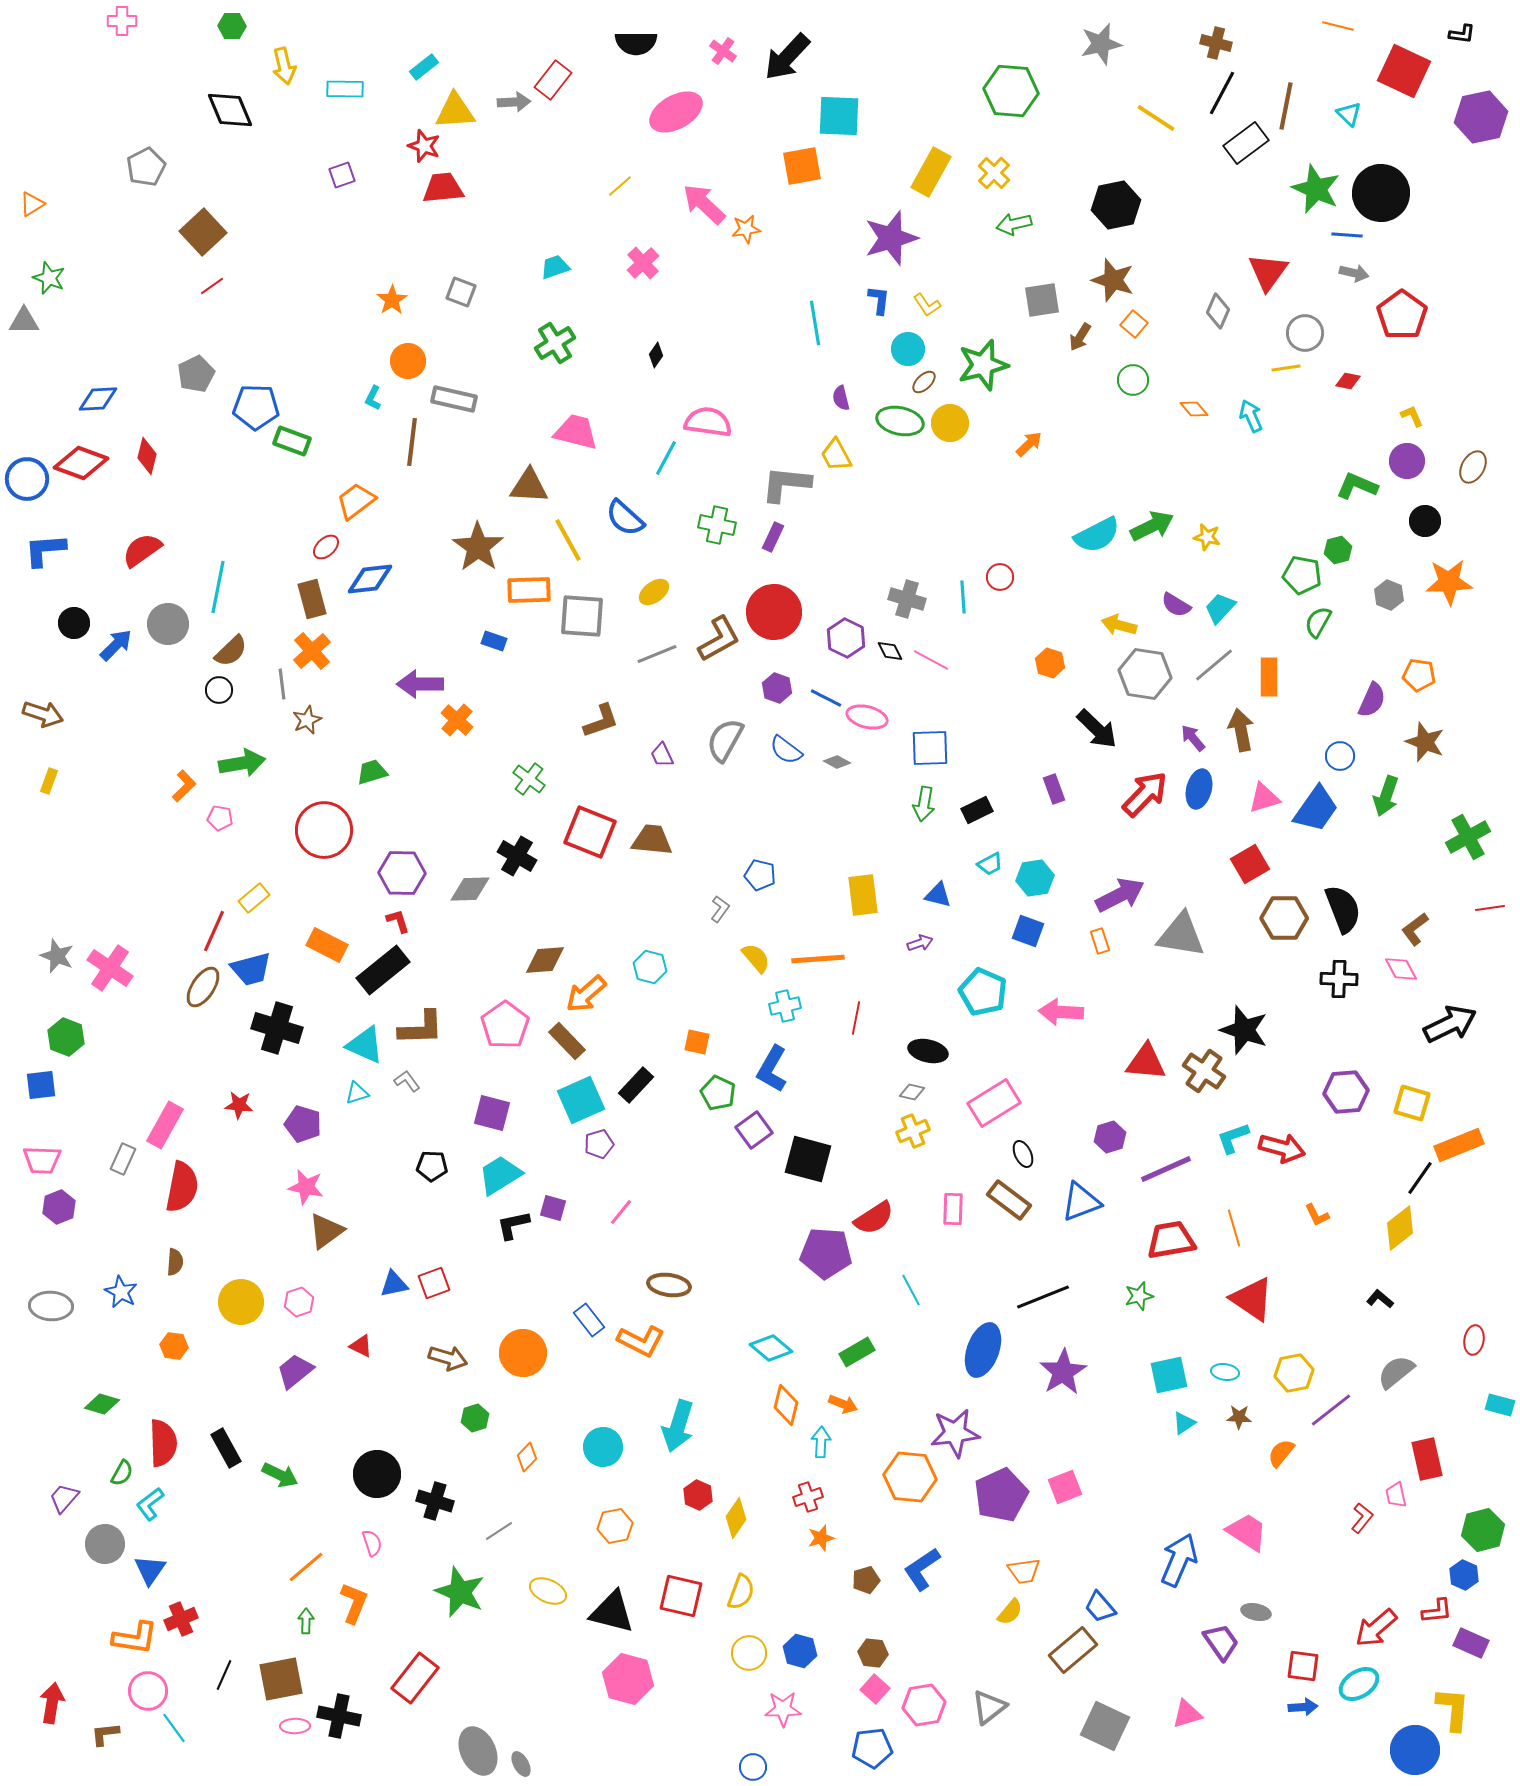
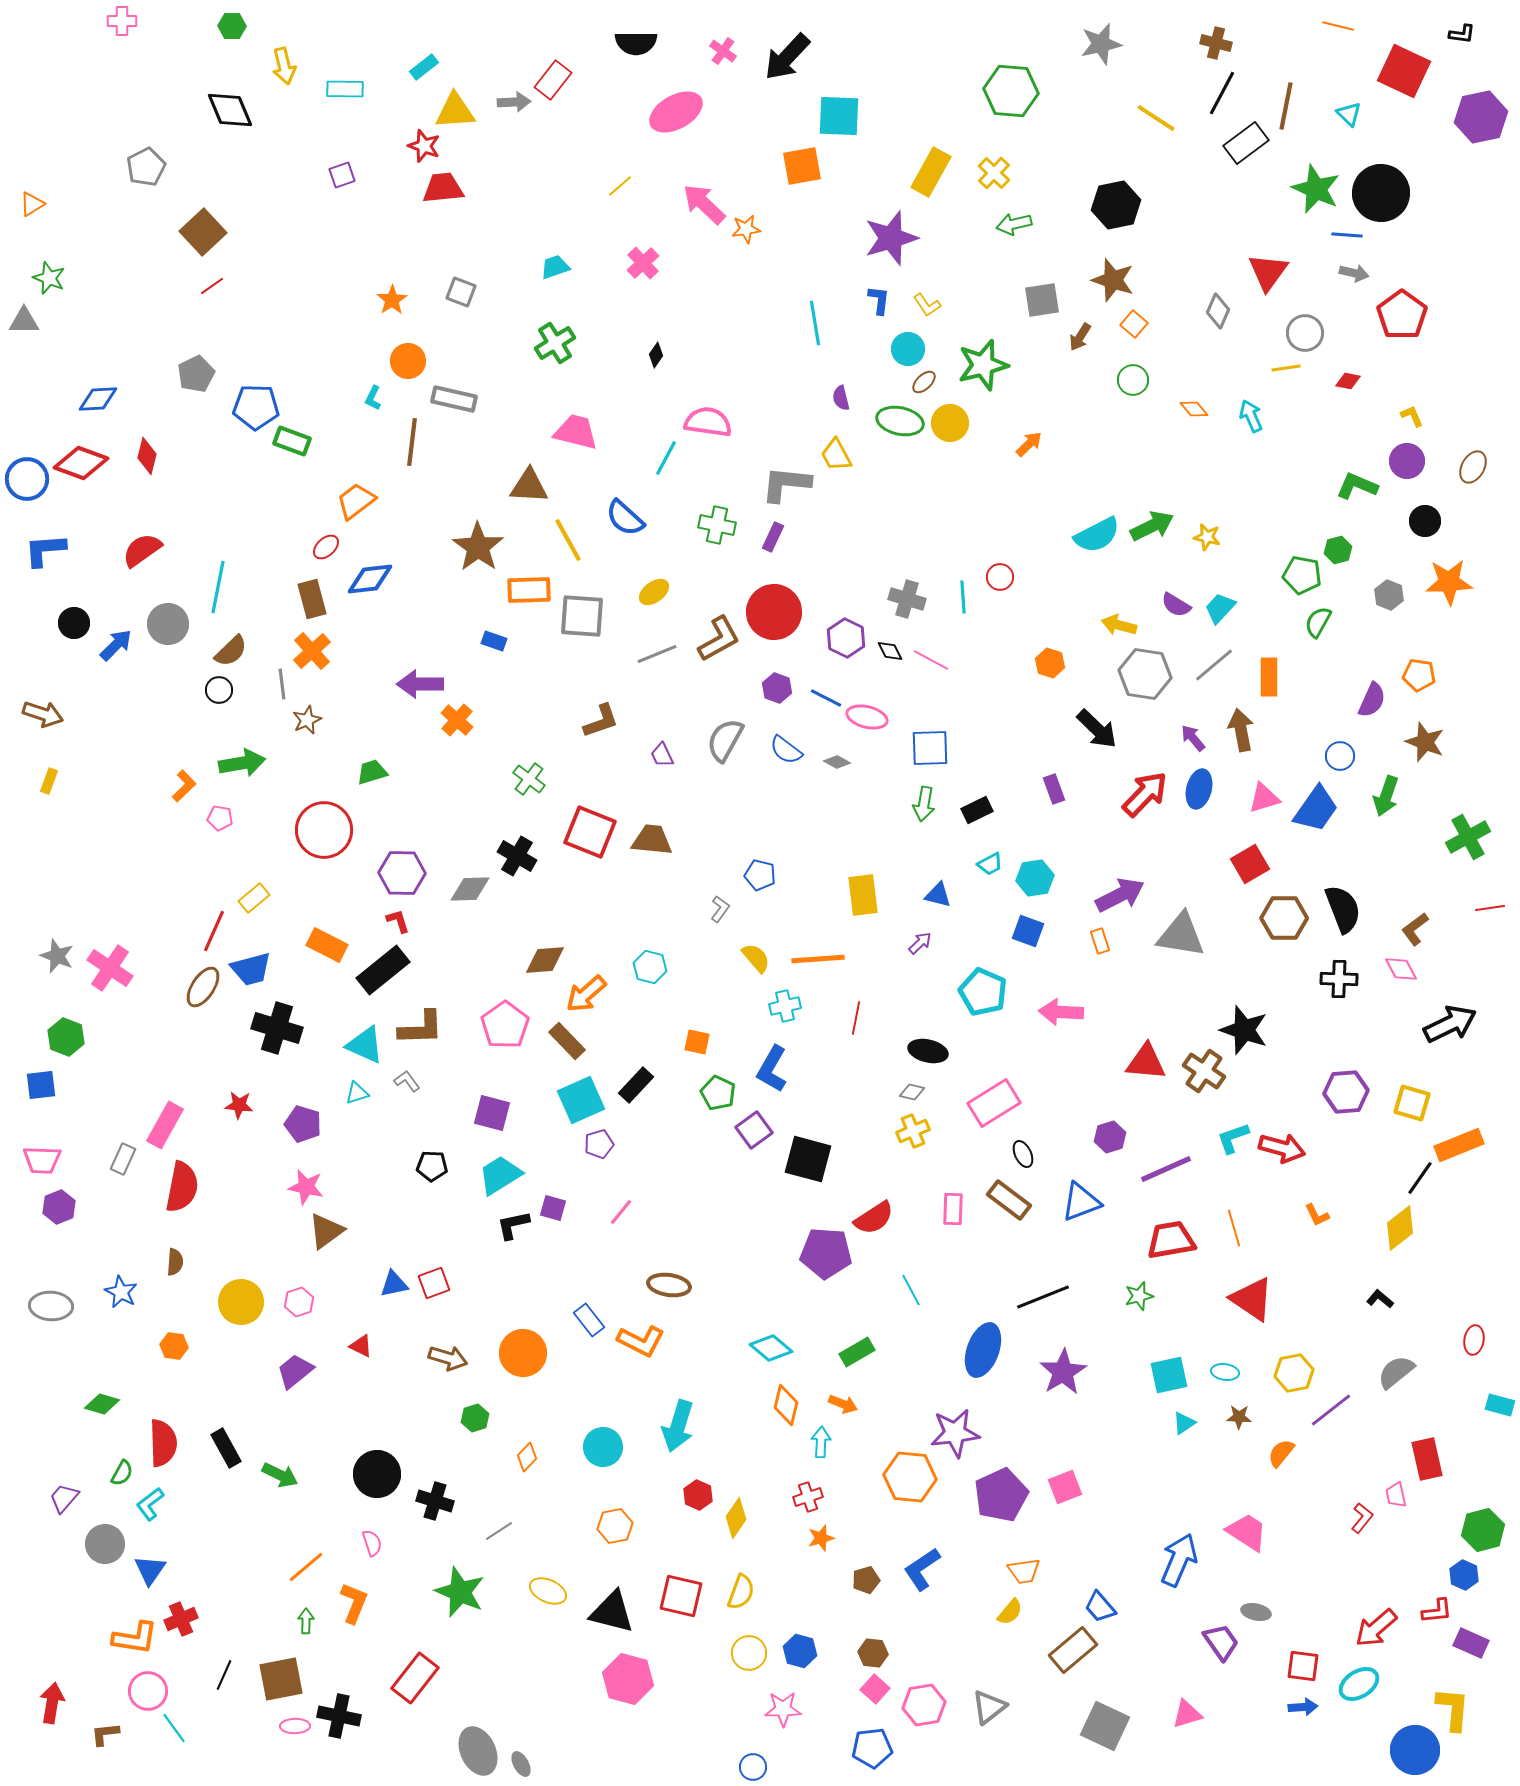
purple arrow at (920, 943): rotated 25 degrees counterclockwise
